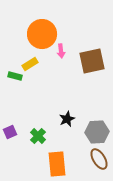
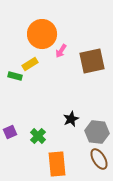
pink arrow: rotated 40 degrees clockwise
black star: moved 4 px right
gray hexagon: rotated 10 degrees clockwise
